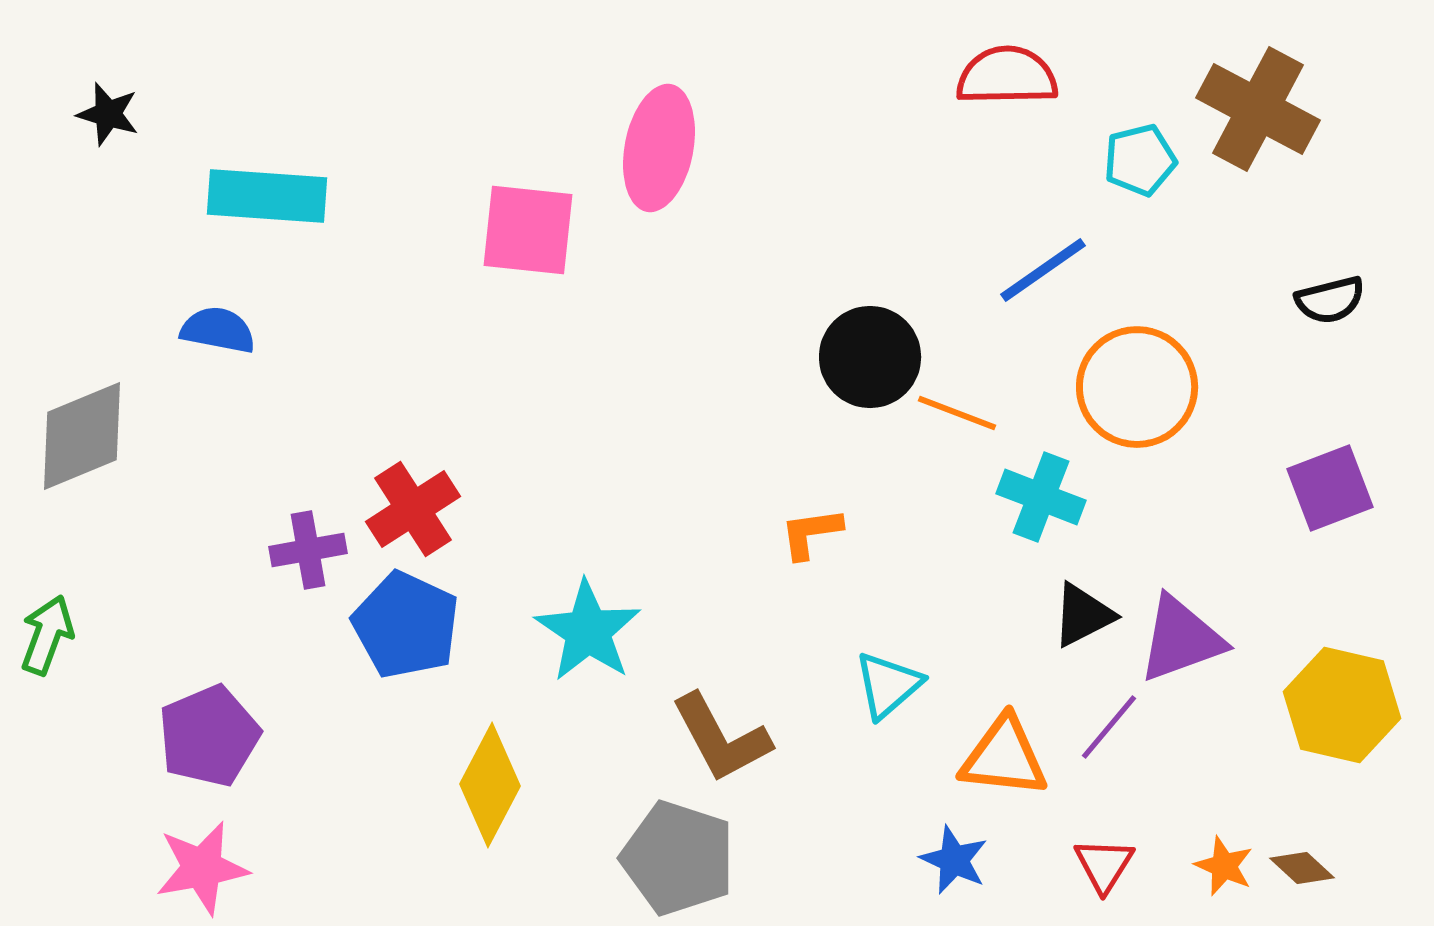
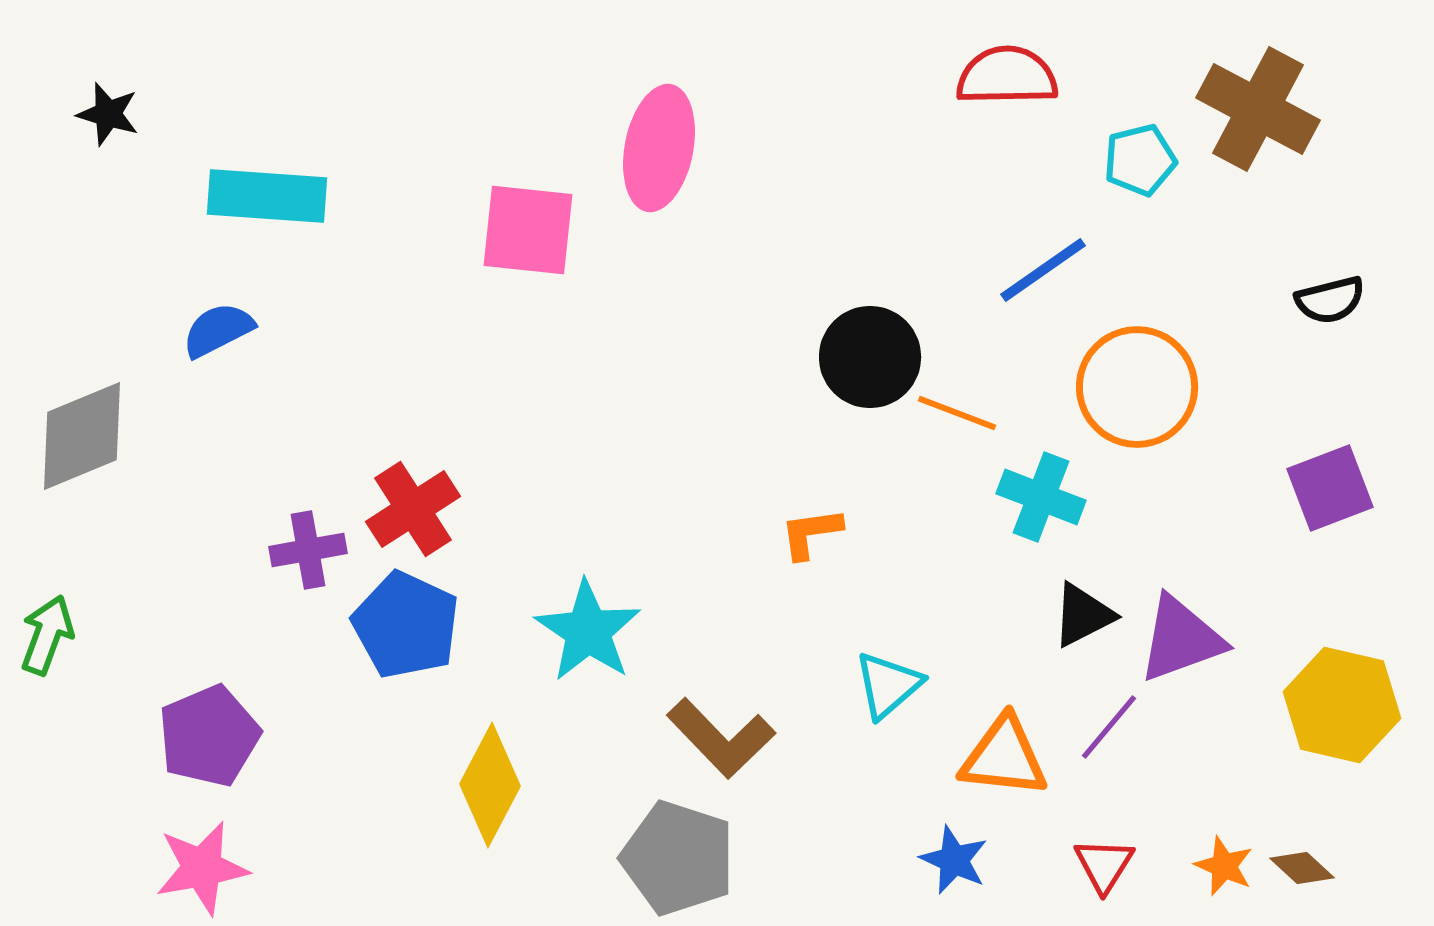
blue semicircle: rotated 38 degrees counterclockwise
brown L-shape: rotated 16 degrees counterclockwise
